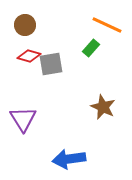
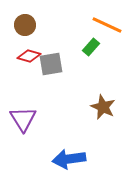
green rectangle: moved 1 px up
